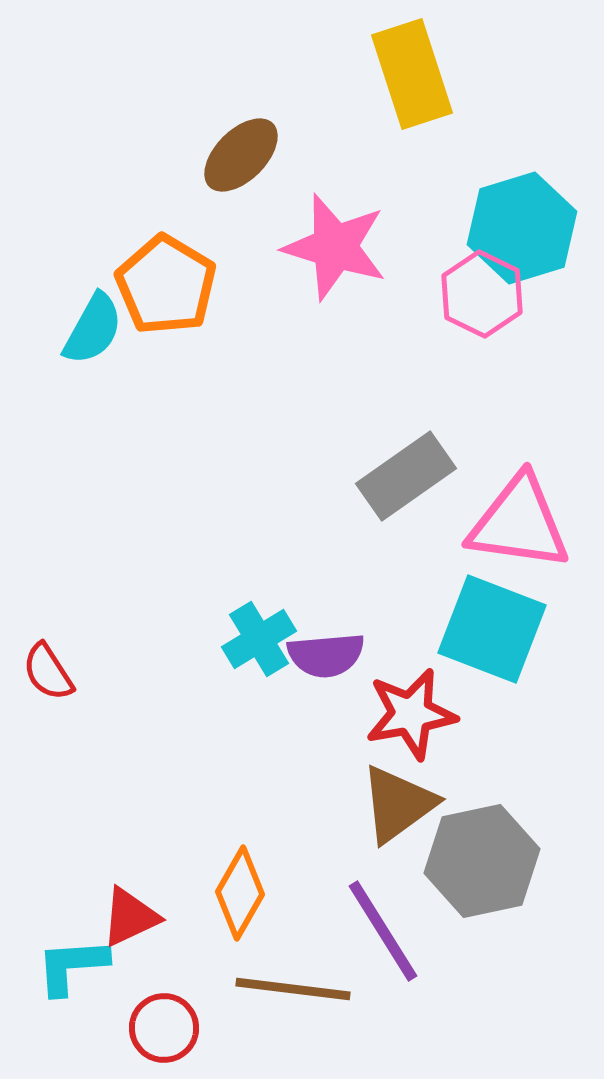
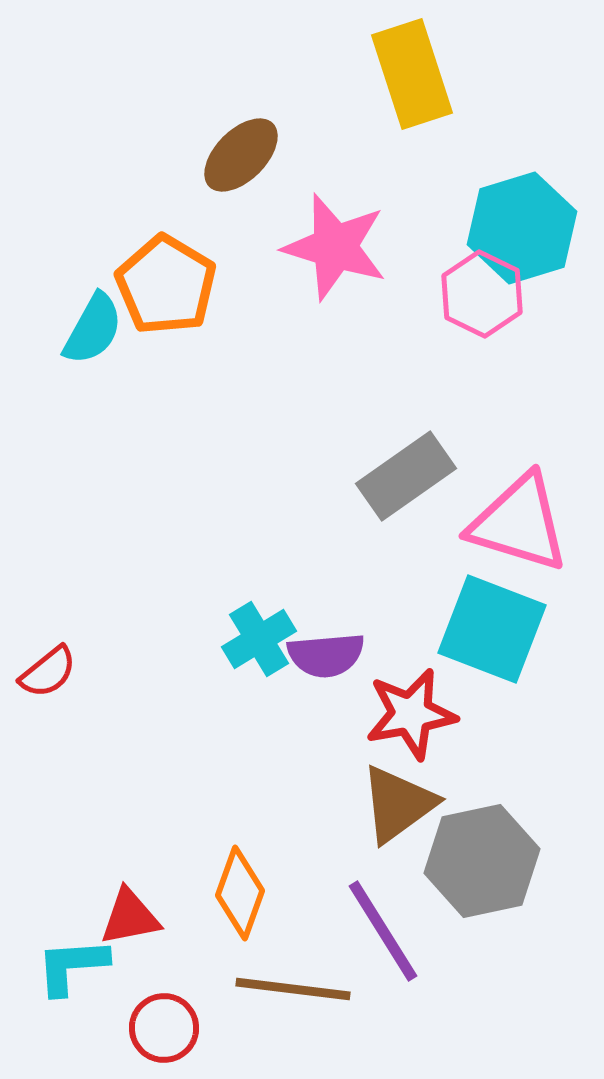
pink triangle: rotated 9 degrees clockwise
red semicircle: rotated 96 degrees counterclockwise
orange diamond: rotated 10 degrees counterclockwise
red triangle: rotated 14 degrees clockwise
